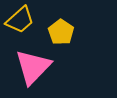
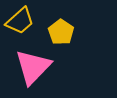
yellow trapezoid: moved 1 px down
